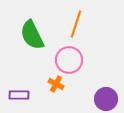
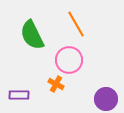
orange line: rotated 48 degrees counterclockwise
